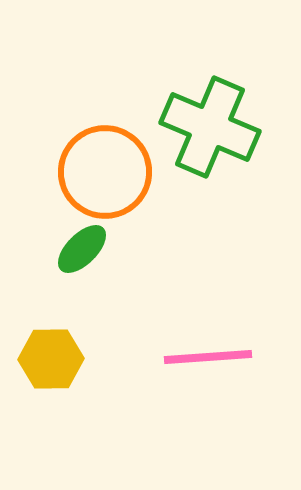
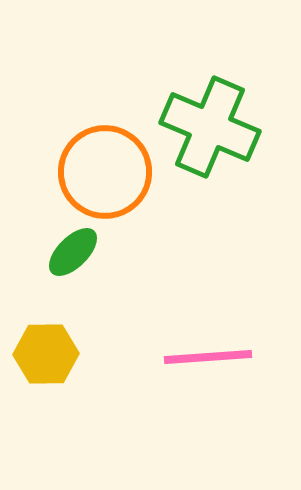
green ellipse: moved 9 px left, 3 px down
yellow hexagon: moved 5 px left, 5 px up
